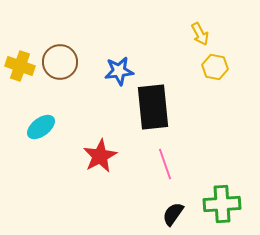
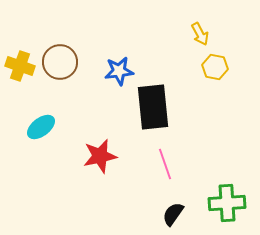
red star: rotated 16 degrees clockwise
green cross: moved 5 px right, 1 px up
